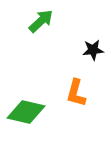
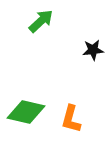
orange L-shape: moved 5 px left, 26 px down
